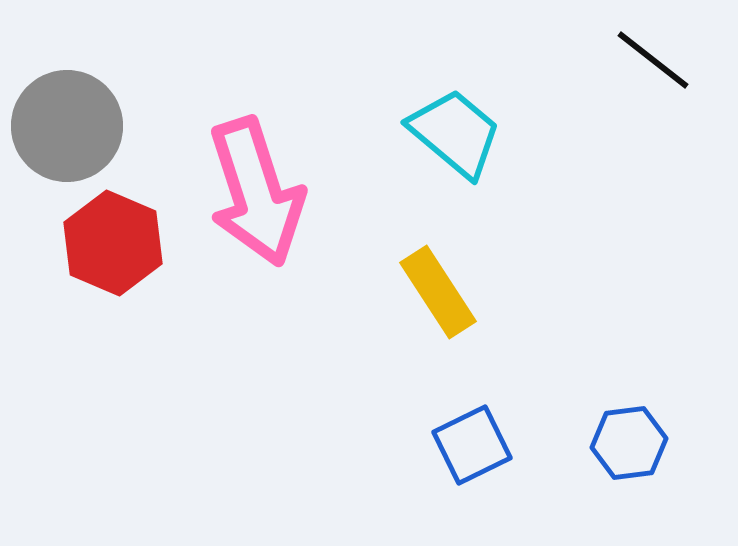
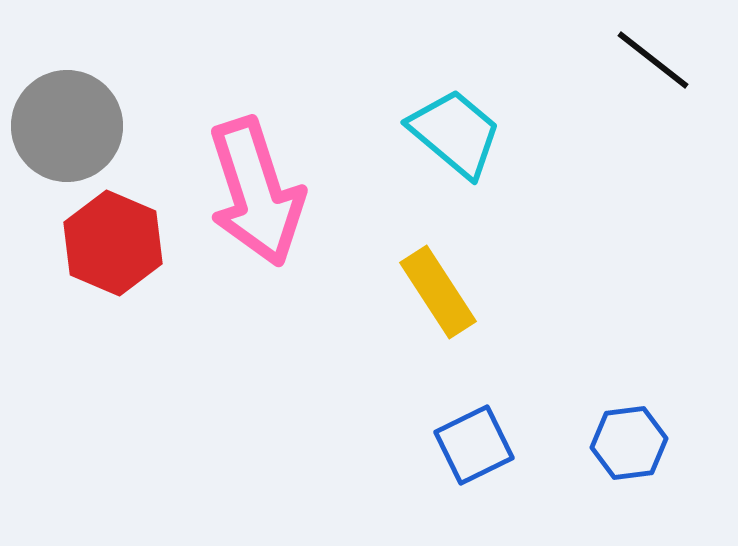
blue square: moved 2 px right
